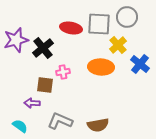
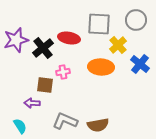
gray circle: moved 9 px right, 3 px down
red ellipse: moved 2 px left, 10 px down
gray L-shape: moved 5 px right
cyan semicircle: rotated 21 degrees clockwise
